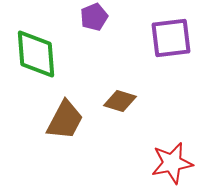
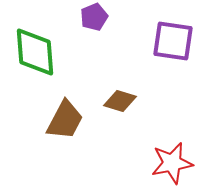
purple square: moved 2 px right, 3 px down; rotated 15 degrees clockwise
green diamond: moved 1 px left, 2 px up
